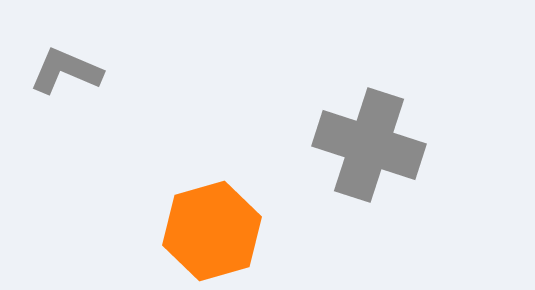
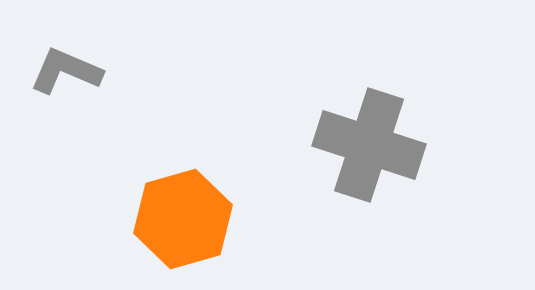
orange hexagon: moved 29 px left, 12 px up
